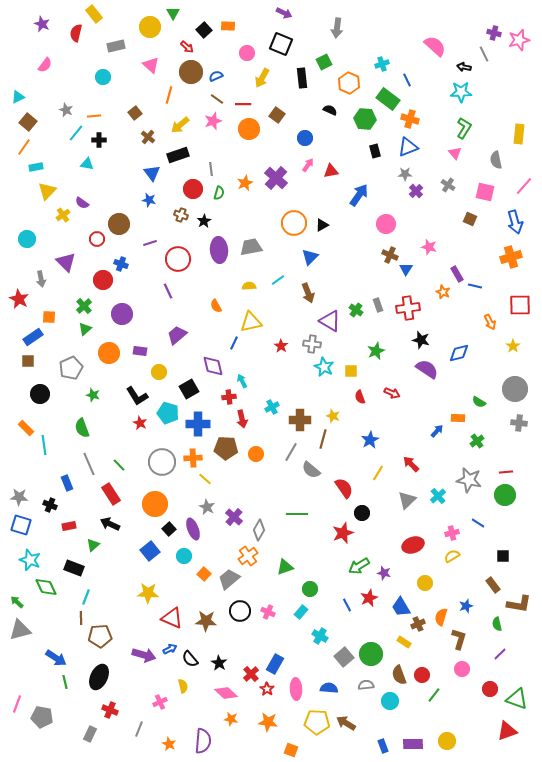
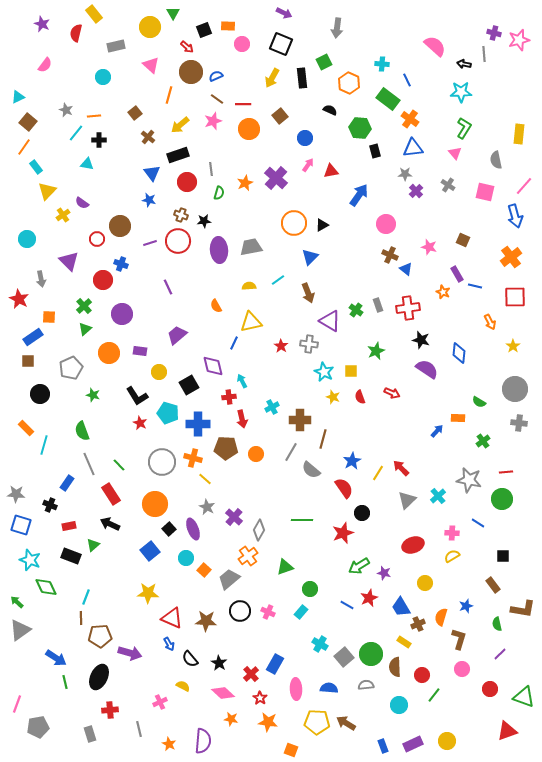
black square at (204, 30): rotated 21 degrees clockwise
pink circle at (247, 53): moved 5 px left, 9 px up
gray line at (484, 54): rotated 21 degrees clockwise
cyan cross at (382, 64): rotated 24 degrees clockwise
black arrow at (464, 67): moved 3 px up
yellow arrow at (262, 78): moved 10 px right
brown square at (277, 115): moved 3 px right, 1 px down; rotated 14 degrees clockwise
green hexagon at (365, 119): moved 5 px left, 9 px down
orange cross at (410, 119): rotated 18 degrees clockwise
blue triangle at (408, 147): moved 5 px right, 1 px down; rotated 15 degrees clockwise
cyan rectangle at (36, 167): rotated 64 degrees clockwise
red circle at (193, 189): moved 6 px left, 7 px up
brown square at (470, 219): moved 7 px left, 21 px down
black star at (204, 221): rotated 24 degrees clockwise
blue arrow at (515, 222): moved 6 px up
brown circle at (119, 224): moved 1 px right, 2 px down
orange cross at (511, 257): rotated 20 degrees counterclockwise
red circle at (178, 259): moved 18 px up
purple triangle at (66, 262): moved 3 px right, 1 px up
blue triangle at (406, 269): rotated 24 degrees counterclockwise
purple line at (168, 291): moved 4 px up
red square at (520, 305): moved 5 px left, 8 px up
gray cross at (312, 344): moved 3 px left
blue diamond at (459, 353): rotated 70 degrees counterclockwise
cyan star at (324, 367): moved 5 px down
black square at (189, 389): moved 4 px up
yellow star at (333, 416): moved 19 px up
green semicircle at (82, 428): moved 3 px down
blue star at (370, 440): moved 18 px left, 21 px down
green cross at (477, 441): moved 6 px right
cyan line at (44, 445): rotated 24 degrees clockwise
orange cross at (193, 458): rotated 18 degrees clockwise
red arrow at (411, 464): moved 10 px left, 4 px down
blue rectangle at (67, 483): rotated 56 degrees clockwise
green circle at (505, 495): moved 3 px left, 4 px down
gray star at (19, 497): moved 3 px left, 3 px up
green line at (297, 514): moved 5 px right, 6 px down
pink cross at (452, 533): rotated 16 degrees clockwise
cyan circle at (184, 556): moved 2 px right, 2 px down
black rectangle at (74, 568): moved 3 px left, 12 px up
orange square at (204, 574): moved 4 px up
brown L-shape at (519, 604): moved 4 px right, 5 px down
blue line at (347, 605): rotated 32 degrees counterclockwise
gray triangle at (20, 630): rotated 20 degrees counterclockwise
cyan cross at (320, 636): moved 8 px down
blue arrow at (170, 649): moved 1 px left, 5 px up; rotated 88 degrees clockwise
purple arrow at (144, 655): moved 14 px left, 2 px up
brown semicircle at (399, 675): moved 4 px left, 8 px up; rotated 18 degrees clockwise
yellow semicircle at (183, 686): rotated 48 degrees counterclockwise
red star at (267, 689): moved 7 px left, 9 px down
pink diamond at (226, 693): moved 3 px left
green triangle at (517, 699): moved 7 px right, 2 px up
cyan circle at (390, 701): moved 9 px right, 4 px down
red cross at (110, 710): rotated 28 degrees counterclockwise
gray pentagon at (42, 717): moved 4 px left, 10 px down; rotated 20 degrees counterclockwise
gray line at (139, 729): rotated 35 degrees counterclockwise
gray rectangle at (90, 734): rotated 42 degrees counterclockwise
purple rectangle at (413, 744): rotated 24 degrees counterclockwise
